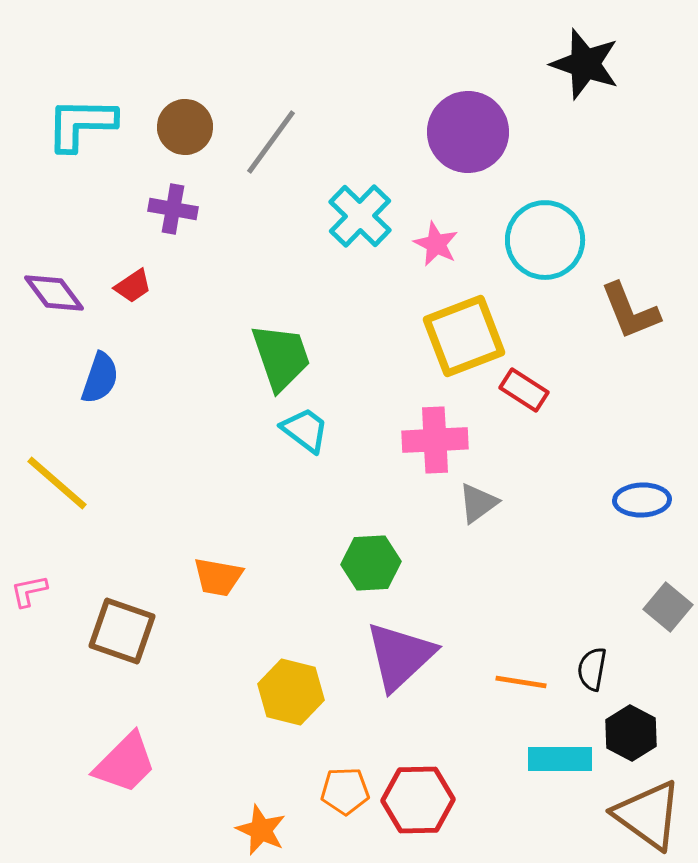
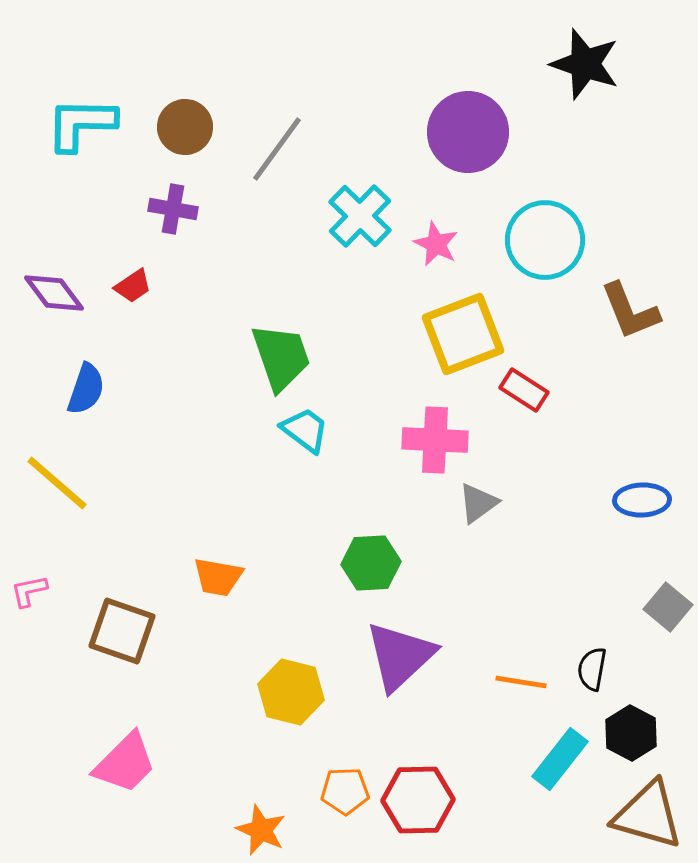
gray line: moved 6 px right, 7 px down
yellow square: moved 1 px left, 2 px up
blue semicircle: moved 14 px left, 11 px down
pink cross: rotated 6 degrees clockwise
cyan rectangle: rotated 52 degrees counterclockwise
brown triangle: rotated 20 degrees counterclockwise
